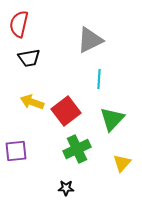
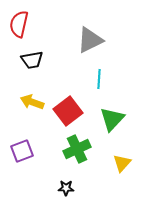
black trapezoid: moved 3 px right, 2 px down
red square: moved 2 px right
purple square: moved 6 px right; rotated 15 degrees counterclockwise
